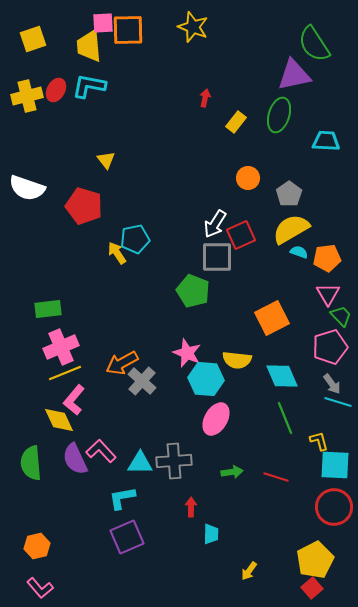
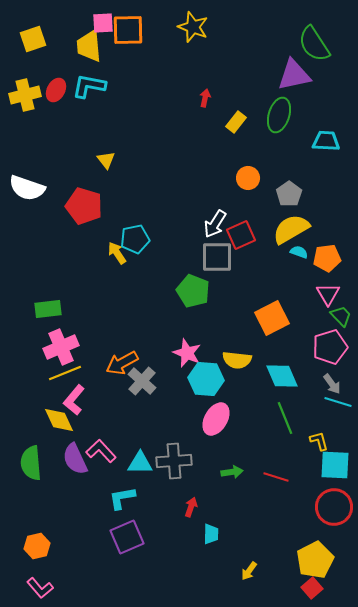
yellow cross at (27, 96): moved 2 px left, 1 px up
red arrow at (191, 507): rotated 18 degrees clockwise
